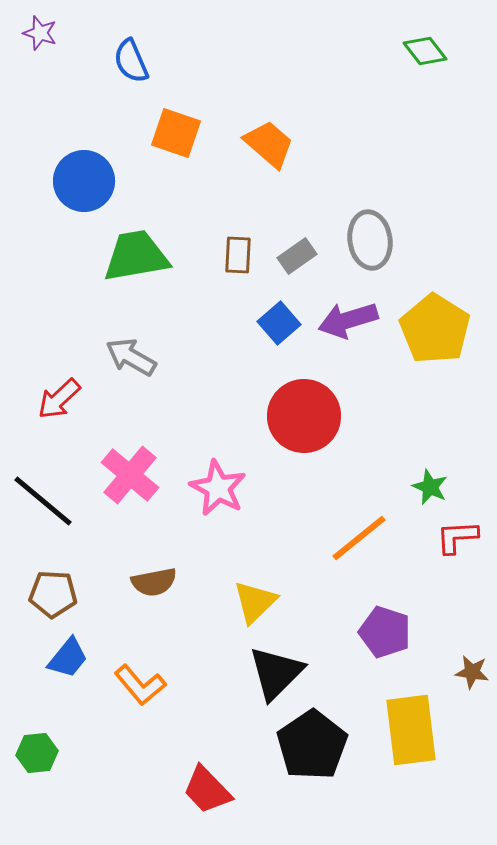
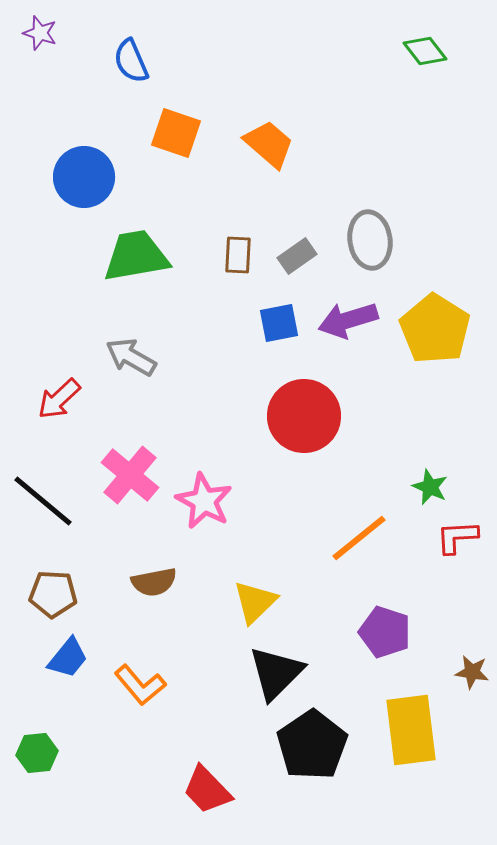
blue circle: moved 4 px up
blue square: rotated 30 degrees clockwise
pink star: moved 14 px left, 13 px down
